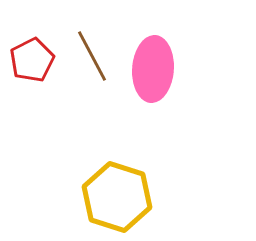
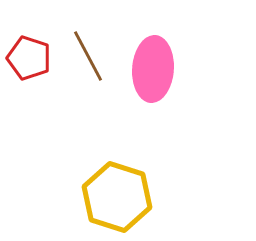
brown line: moved 4 px left
red pentagon: moved 3 px left, 2 px up; rotated 27 degrees counterclockwise
